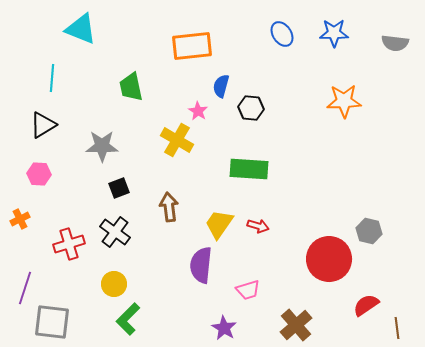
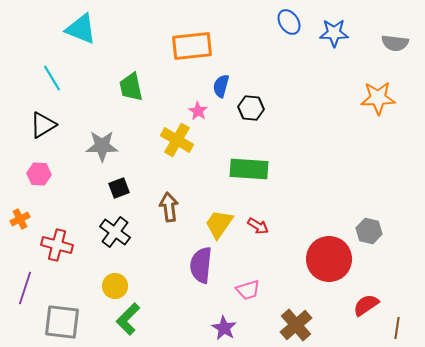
blue ellipse: moved 7 px right, 12 px up
cyan line: rotated 36 degrees counterclockwise
orange star: moved 34 px right, 3 px up
red arrow: rotated 15 degrees clockwise
red cross: moved 12 px left, 1 px down; rotated 32 degrees clockwise
yellow circle: moved 1 px right, 2 px down
gray square: moved 10 px right
brown line: rotated 15 degrees clockwise
